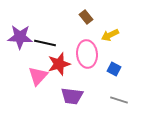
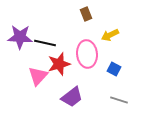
brown rectangle: moved 3 px up; rotated 16 degrees clockwise
purple trapezoid: moved 1 px down; rotated 45 degrees counterclockwise
